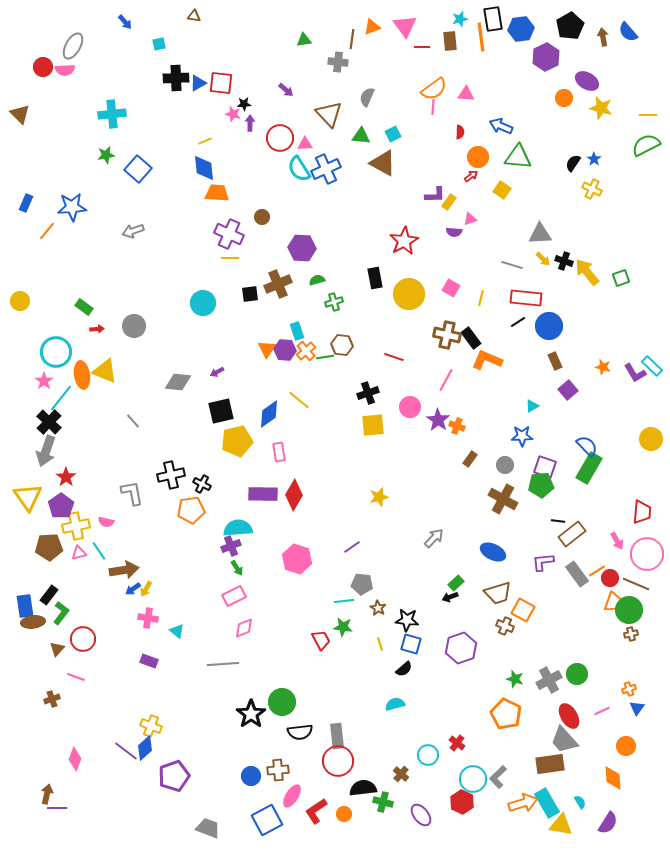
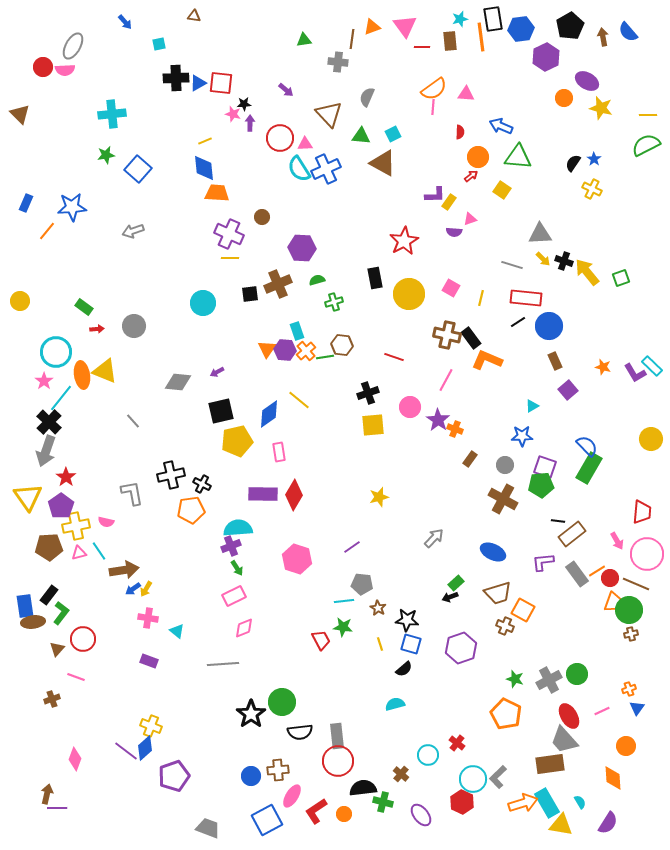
orange cross at (457, 426): moved 2 px left, 3 px down
